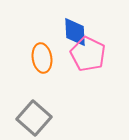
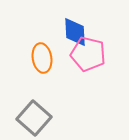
pink pentagon: rotated 12 degrees counterclockwise
